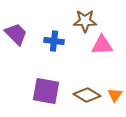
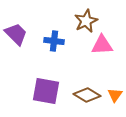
brown star: moved 1 px right; rotated 25 degrees counterclockwise
